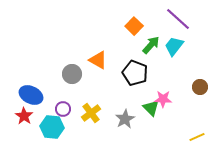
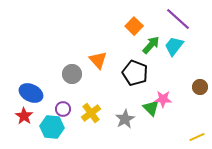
orange triangle: rotated 18 degrees clockwise
blue ellipse: moved 2 px up
